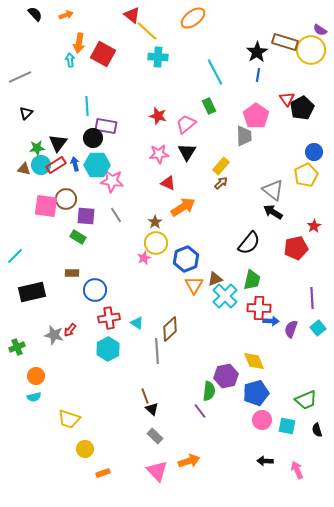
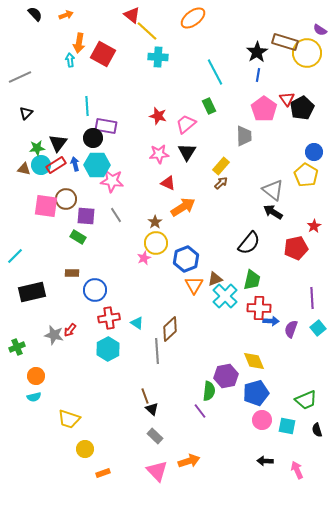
yellow circle at (311, 50): moved 4 px left, 3 px down
pink pentagon at (256, 116): moved 8 px right, 7 px up
yellow pentagon at (306, 175): rotated 15 degrees counterclockwise
